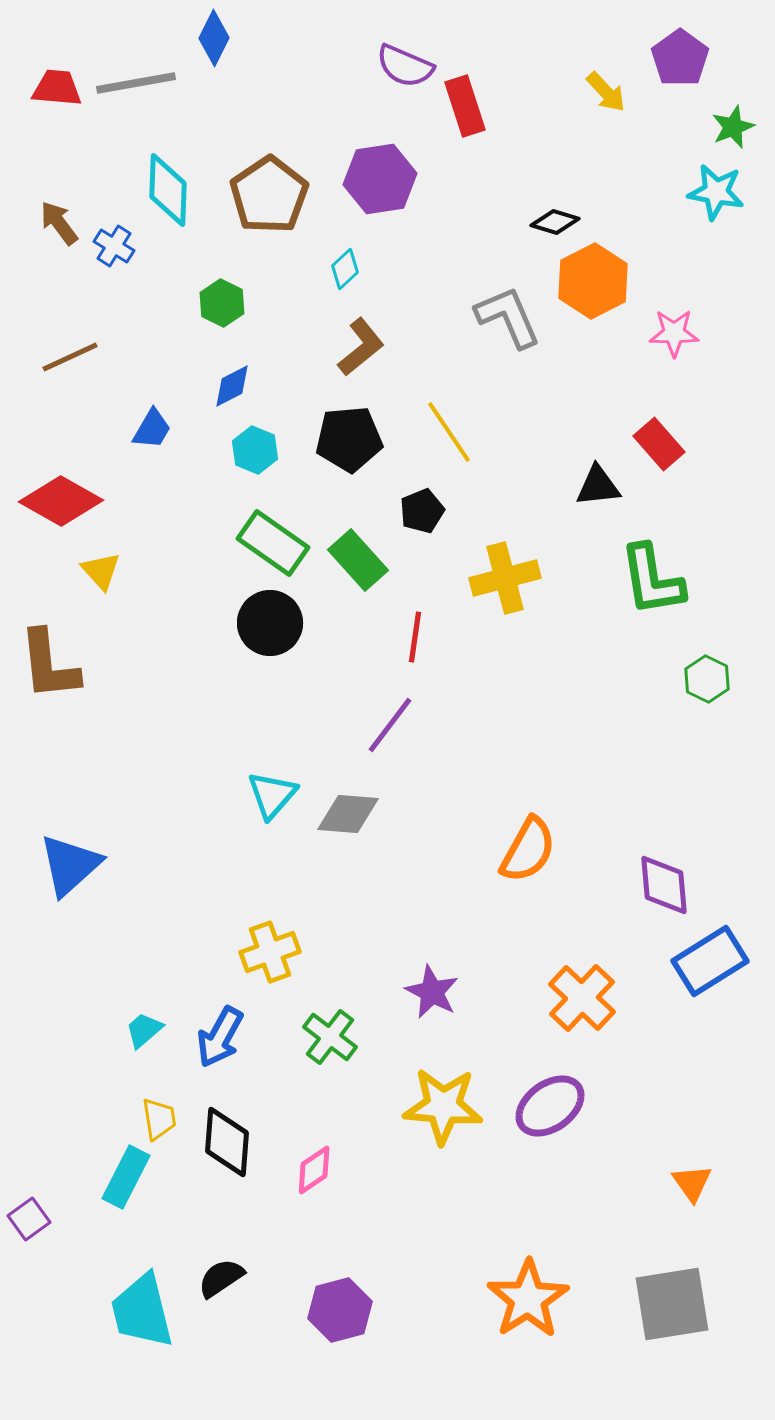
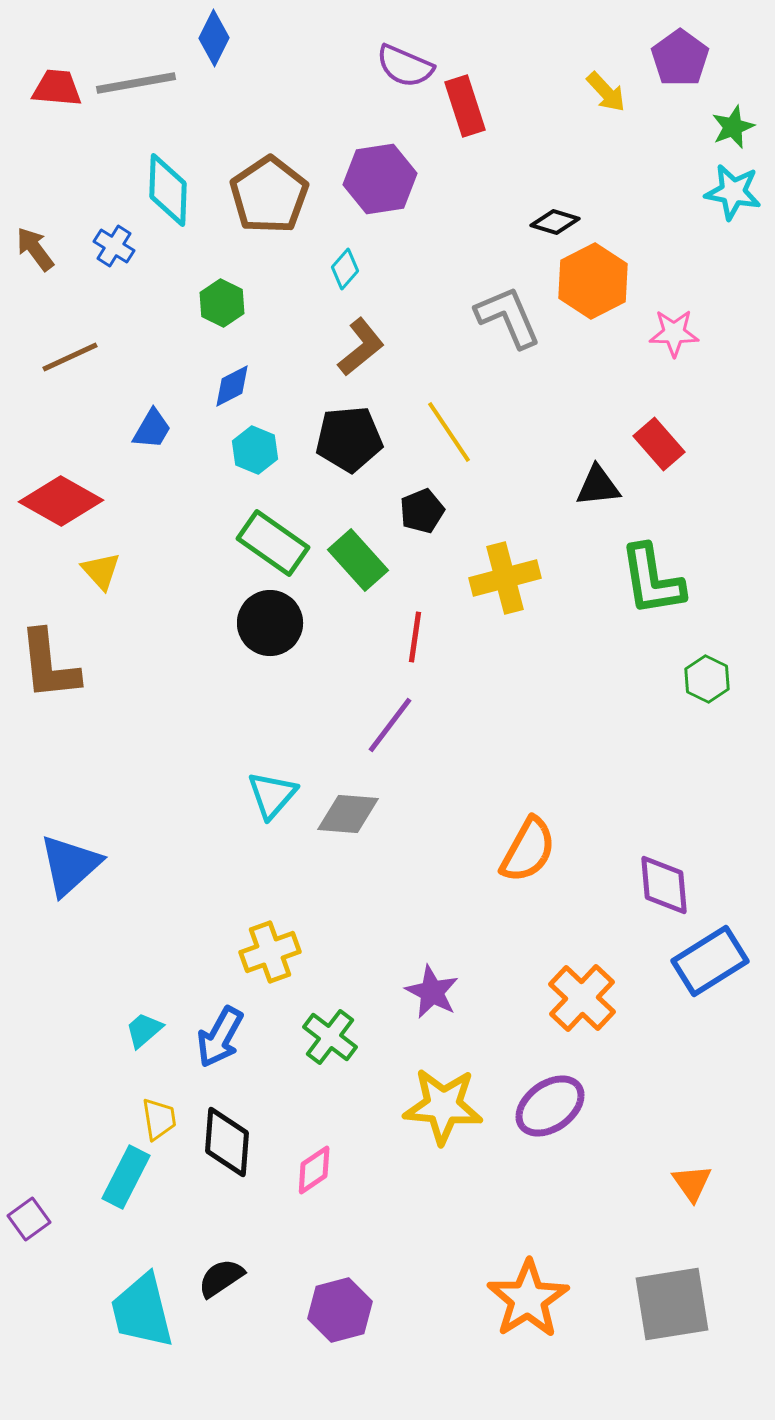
cyan star at (716, 192): moved 17 px right
brown arrow at (59, 223): moved 24 px left, 26 px down
cyan diamond at (345, 269): rotated 6 degrees counterclockwise
